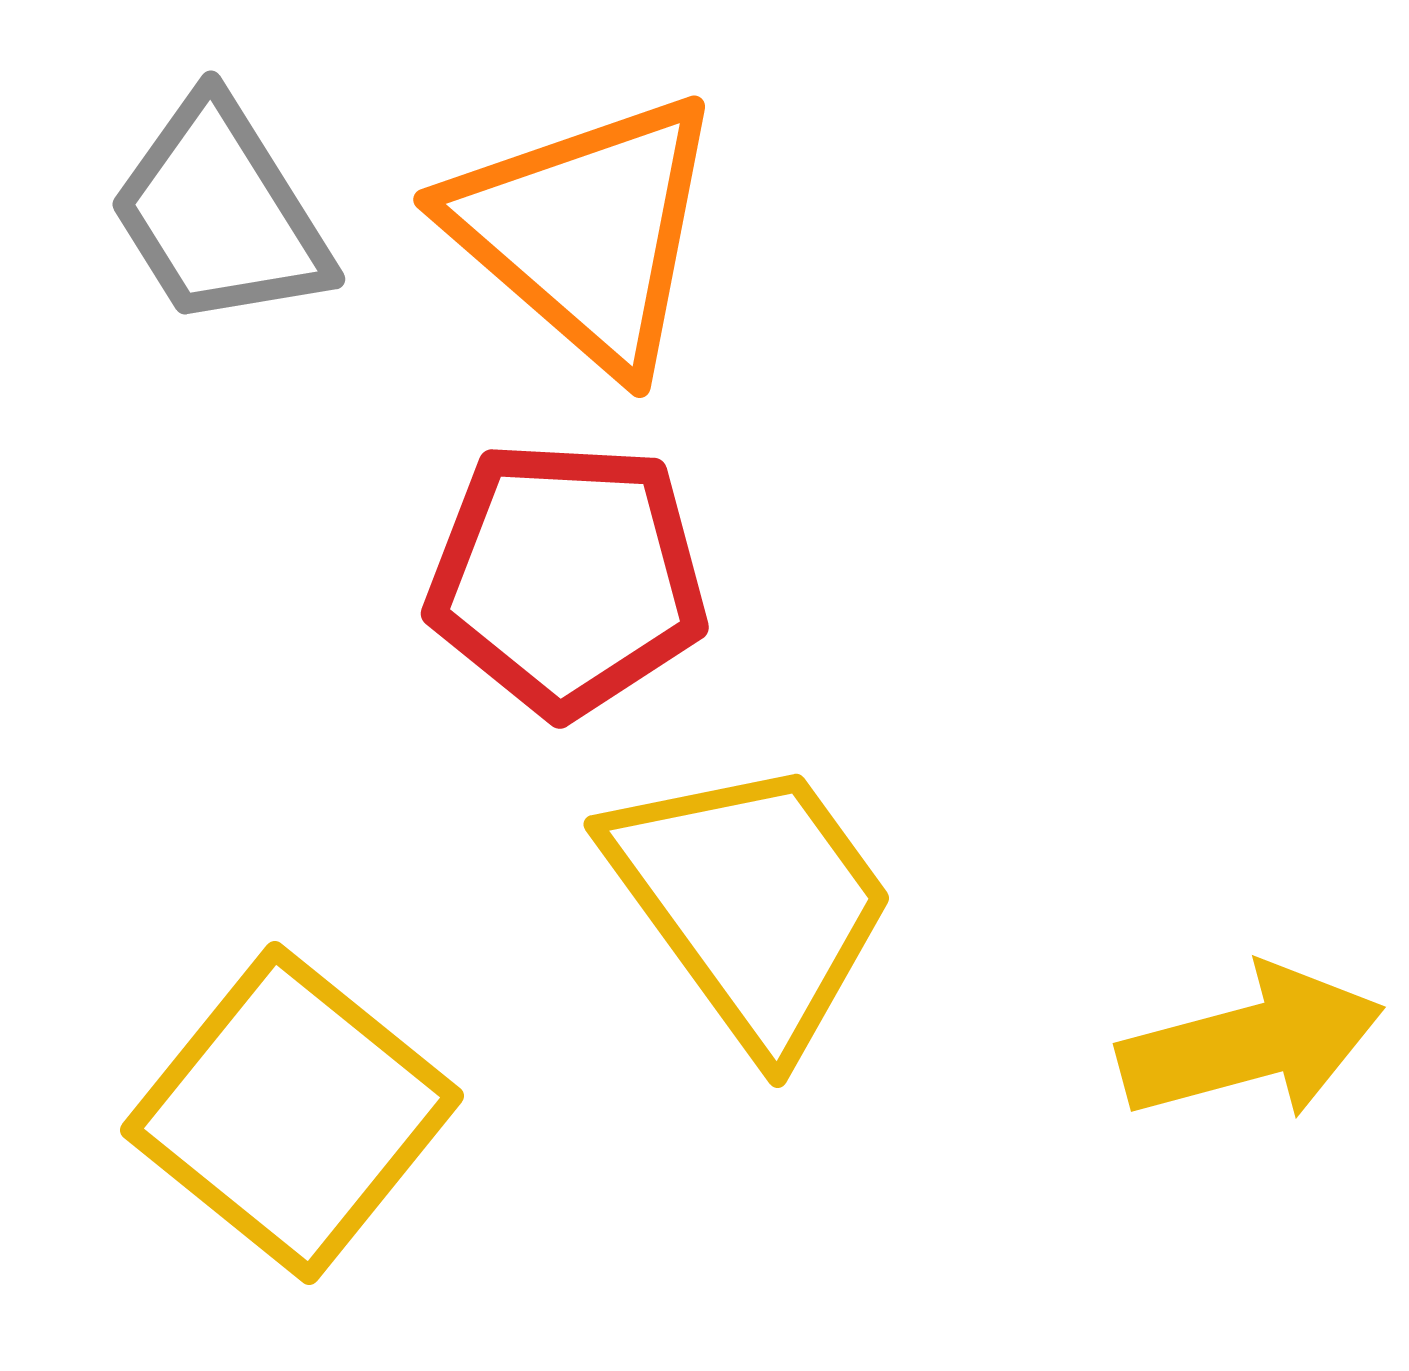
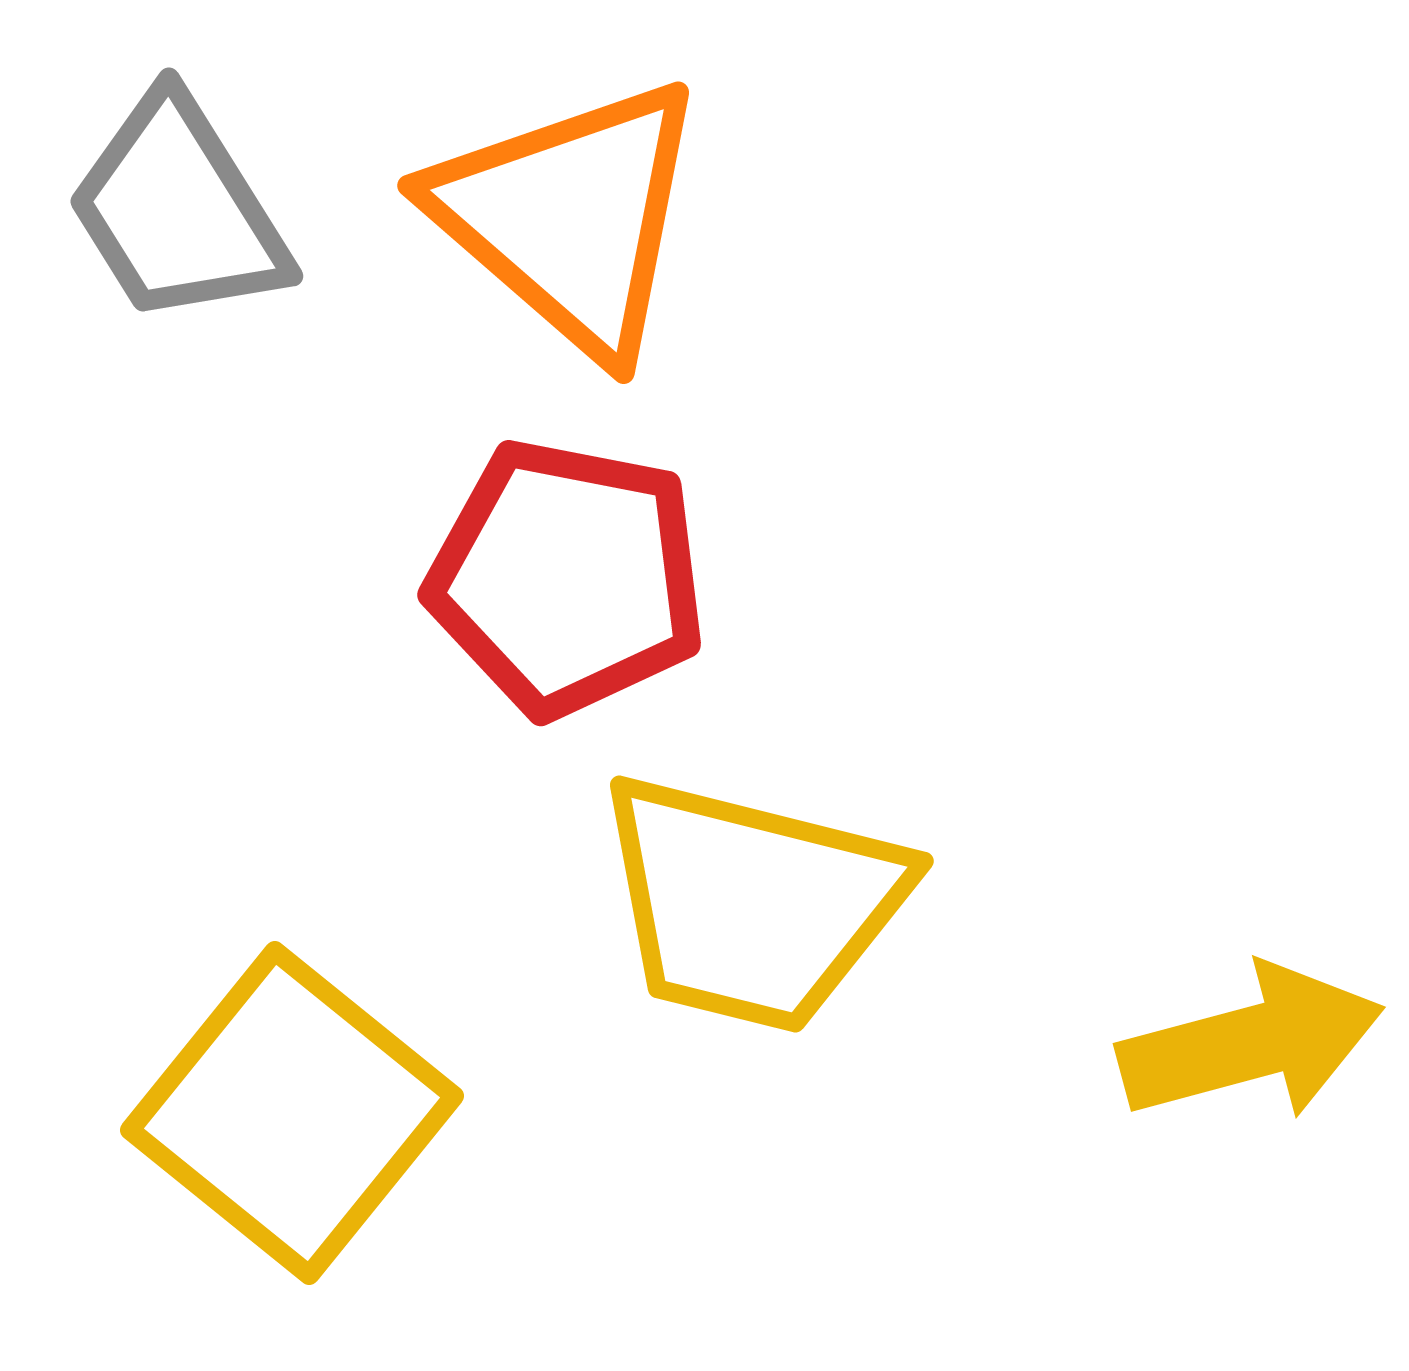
gray trapezoid: moved 42 px left, 3 px up
orange triangle: moved 16 px left, 14 px up
red pentagon: rotated 8 degrees clockwise
yellow trapezoid: rotated 140 degrees clockwise
